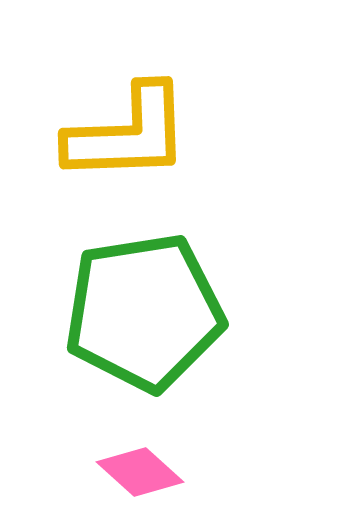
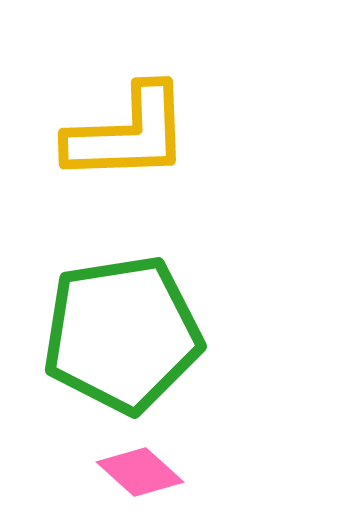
green pentagon: moved 22 px left, 22 px down
